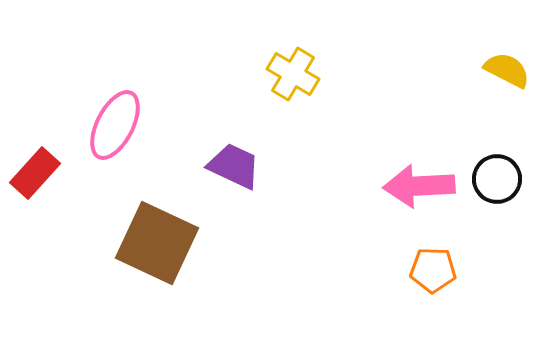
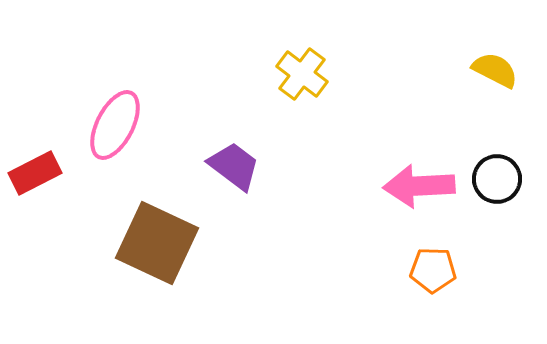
yellow semicircle: moved 12 px left
yellow cross: moved 9 px right; rotated 6 degrees clockwise
purple trapezoid: rotated 12 degrees clockwise
red rectangle: rotated 21 degrees clockwise
